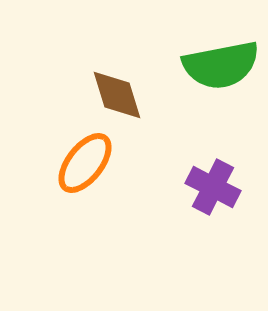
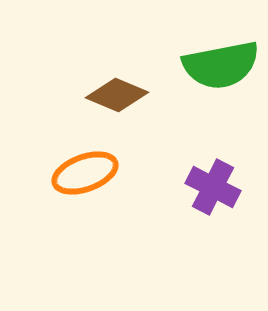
brown diamond: rotated 50 degrees counterclockwise
orange ellipse: moved 10 px down; rotated 32 degrees clockwise
